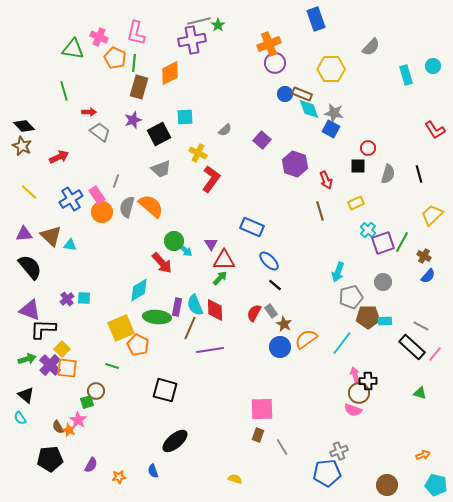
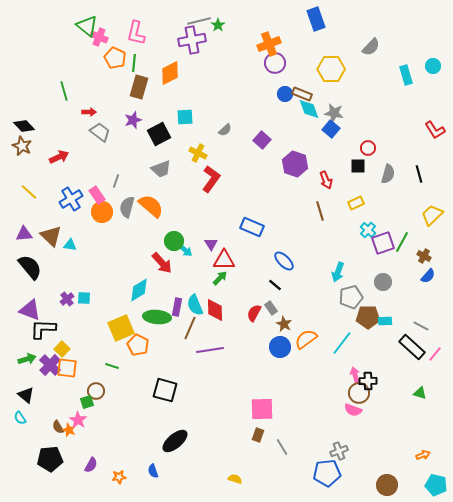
green triangle at (73, 49): moved 14 px right, 23 px up; rotated 30 degrees clockwise
blue square at (331, 129): rotated 12 degrees clockwise
blue ellipse at (269, 261): moved 15 px right
gray rectangle at (271, 311): moved 3 px up
